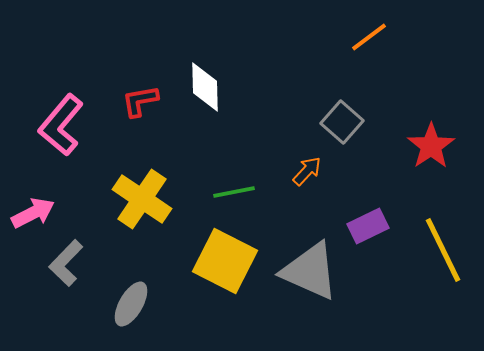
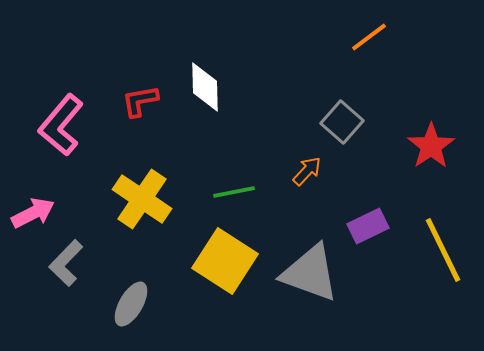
yellow square: rotated 6 degrees clockwise
gray triangle: moved 2 px down; rotated 4 degrees counterclockwise
